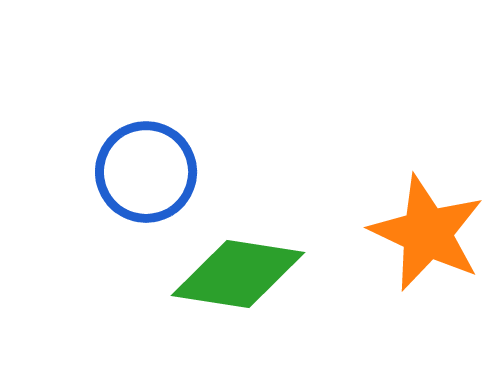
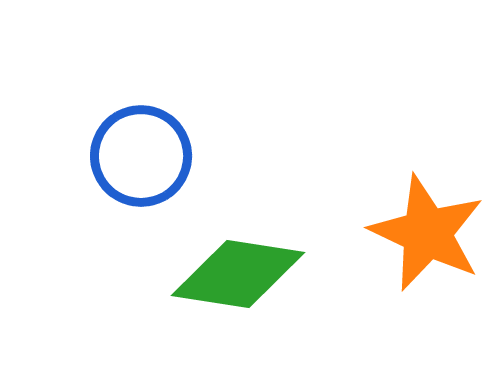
blue circle: moved 5 px left, 16 px up
